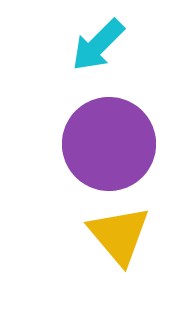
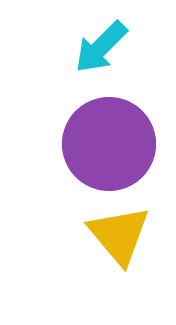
cyan arrow: moved 3 px right, 2 px down
